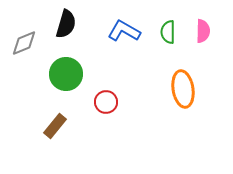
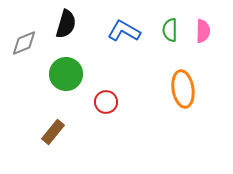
green semicircle: moved 2 px right, 2 px up
brown rectangle: moved 2 px left, 6 px down
